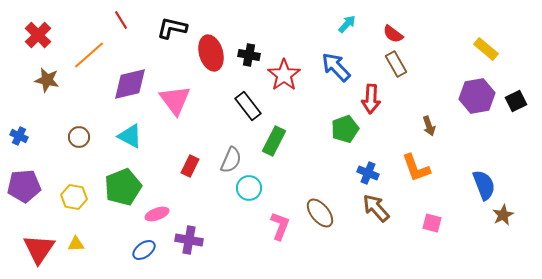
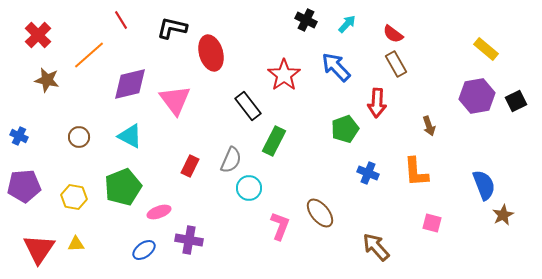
black cross at (249, 55): moved 57 px right, 35 px up; rotated 15 degrees clockwise
red arrow at (371, 99): moved 6 px right, 4 px down
orange L-shape at (416, 168): moved 4 px down; rotated 16 degrees clockwise
brown arrow at (376, 208): moved 39 px down
pink ellipse at (157, 214): moved 2 px right, 2 px up
